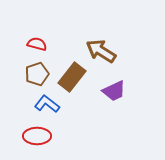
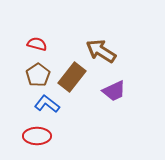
brown pentagon: moved 1 px right, 1 px down; rotated 15 degrees counterclockwise
